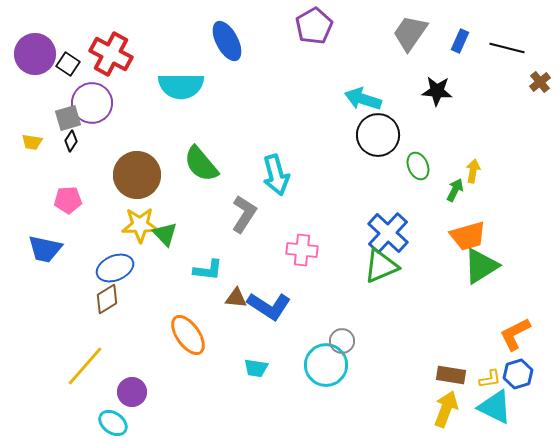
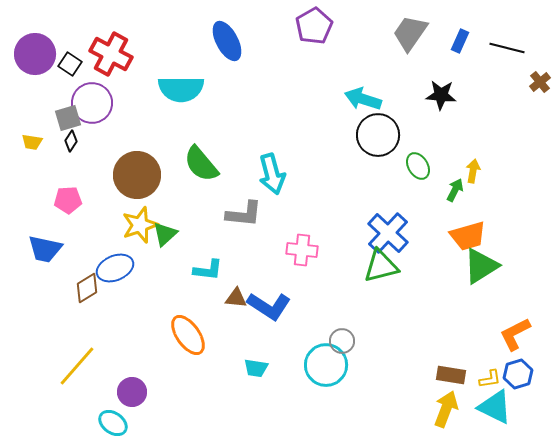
black square at (68, 64): moved 2 px right
cyan semicircle at (181, 86): moved 3 px down
black star at (437, 91): moved 4 px right, 4 px down
green ellipse at (418, 166): rotated 8 degrees counterclockwise
cyan arrow at (276, 175): moved 4 px left, 1 px up
gray L-shape at (244, 214): rotated 63 degrees clockwise
yellow star at (140, 225): rotated 18 degrees counterclockwise
green triangle at (165, 234): rotated 32 degrees clockwise
green triangle at (381, 266): rotated 9 degrees clockwise
brown diamond at (107, 299): moved 20 px left, 11 px up
yellow line at (85, 366): moved 8 px left
